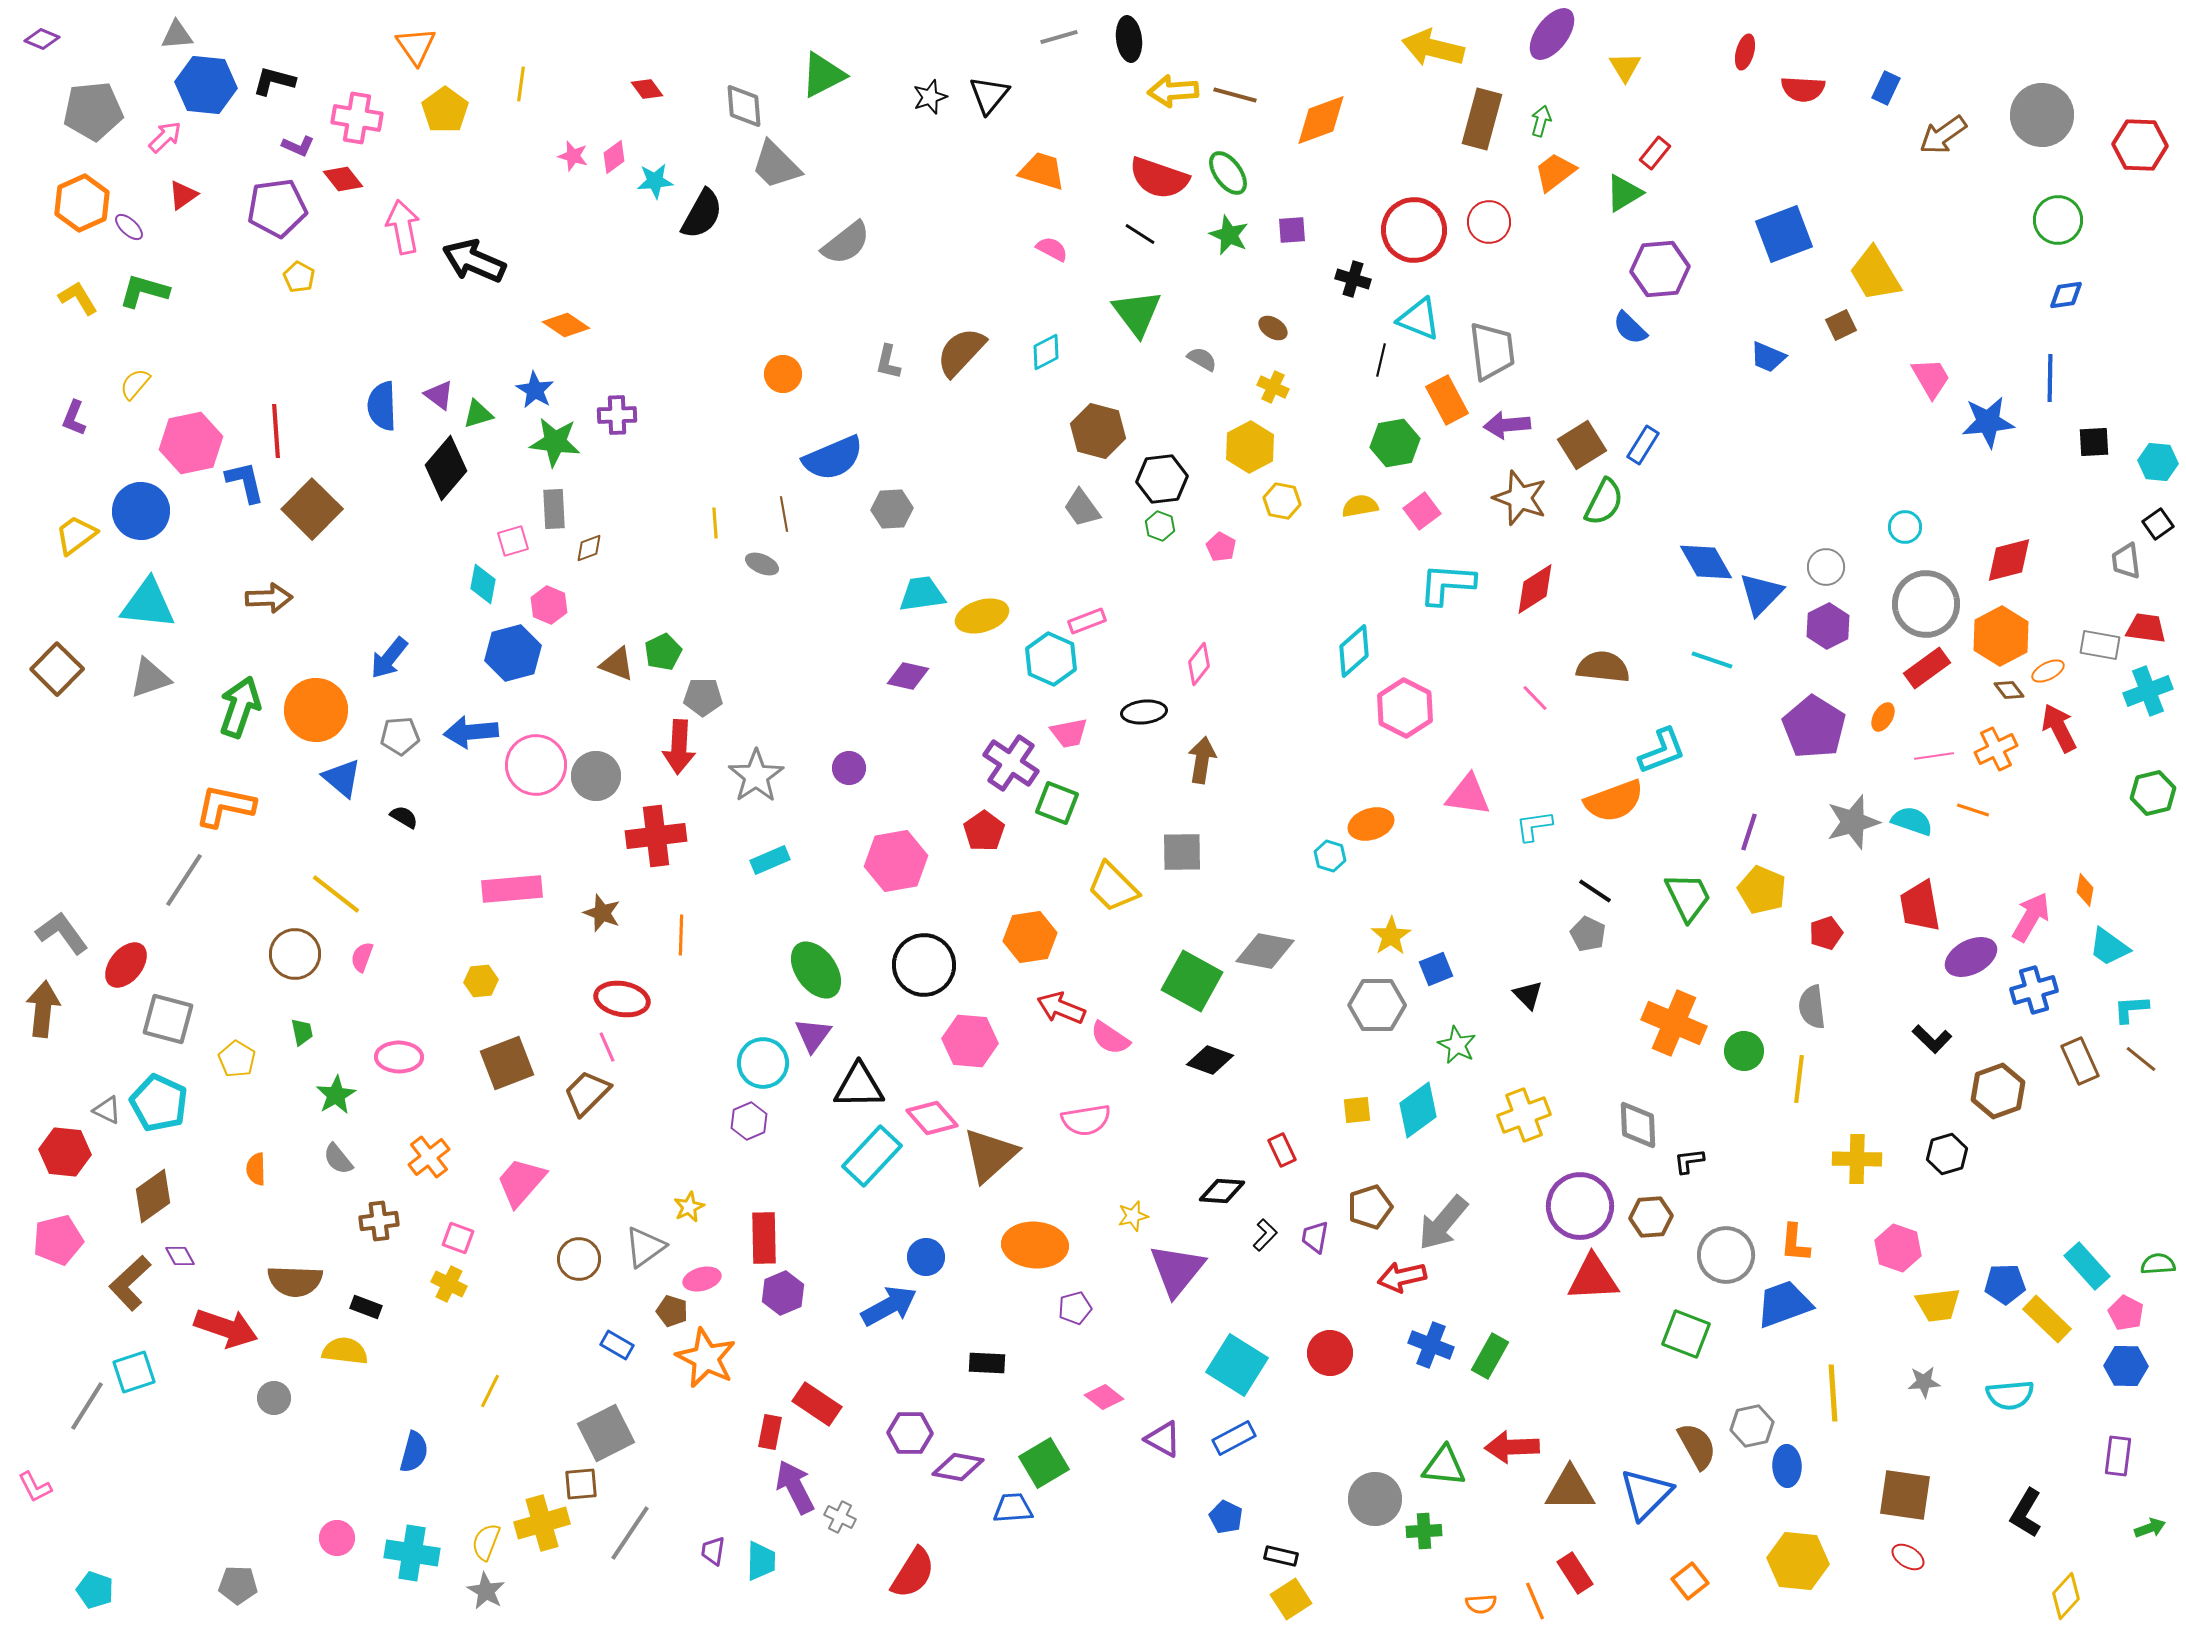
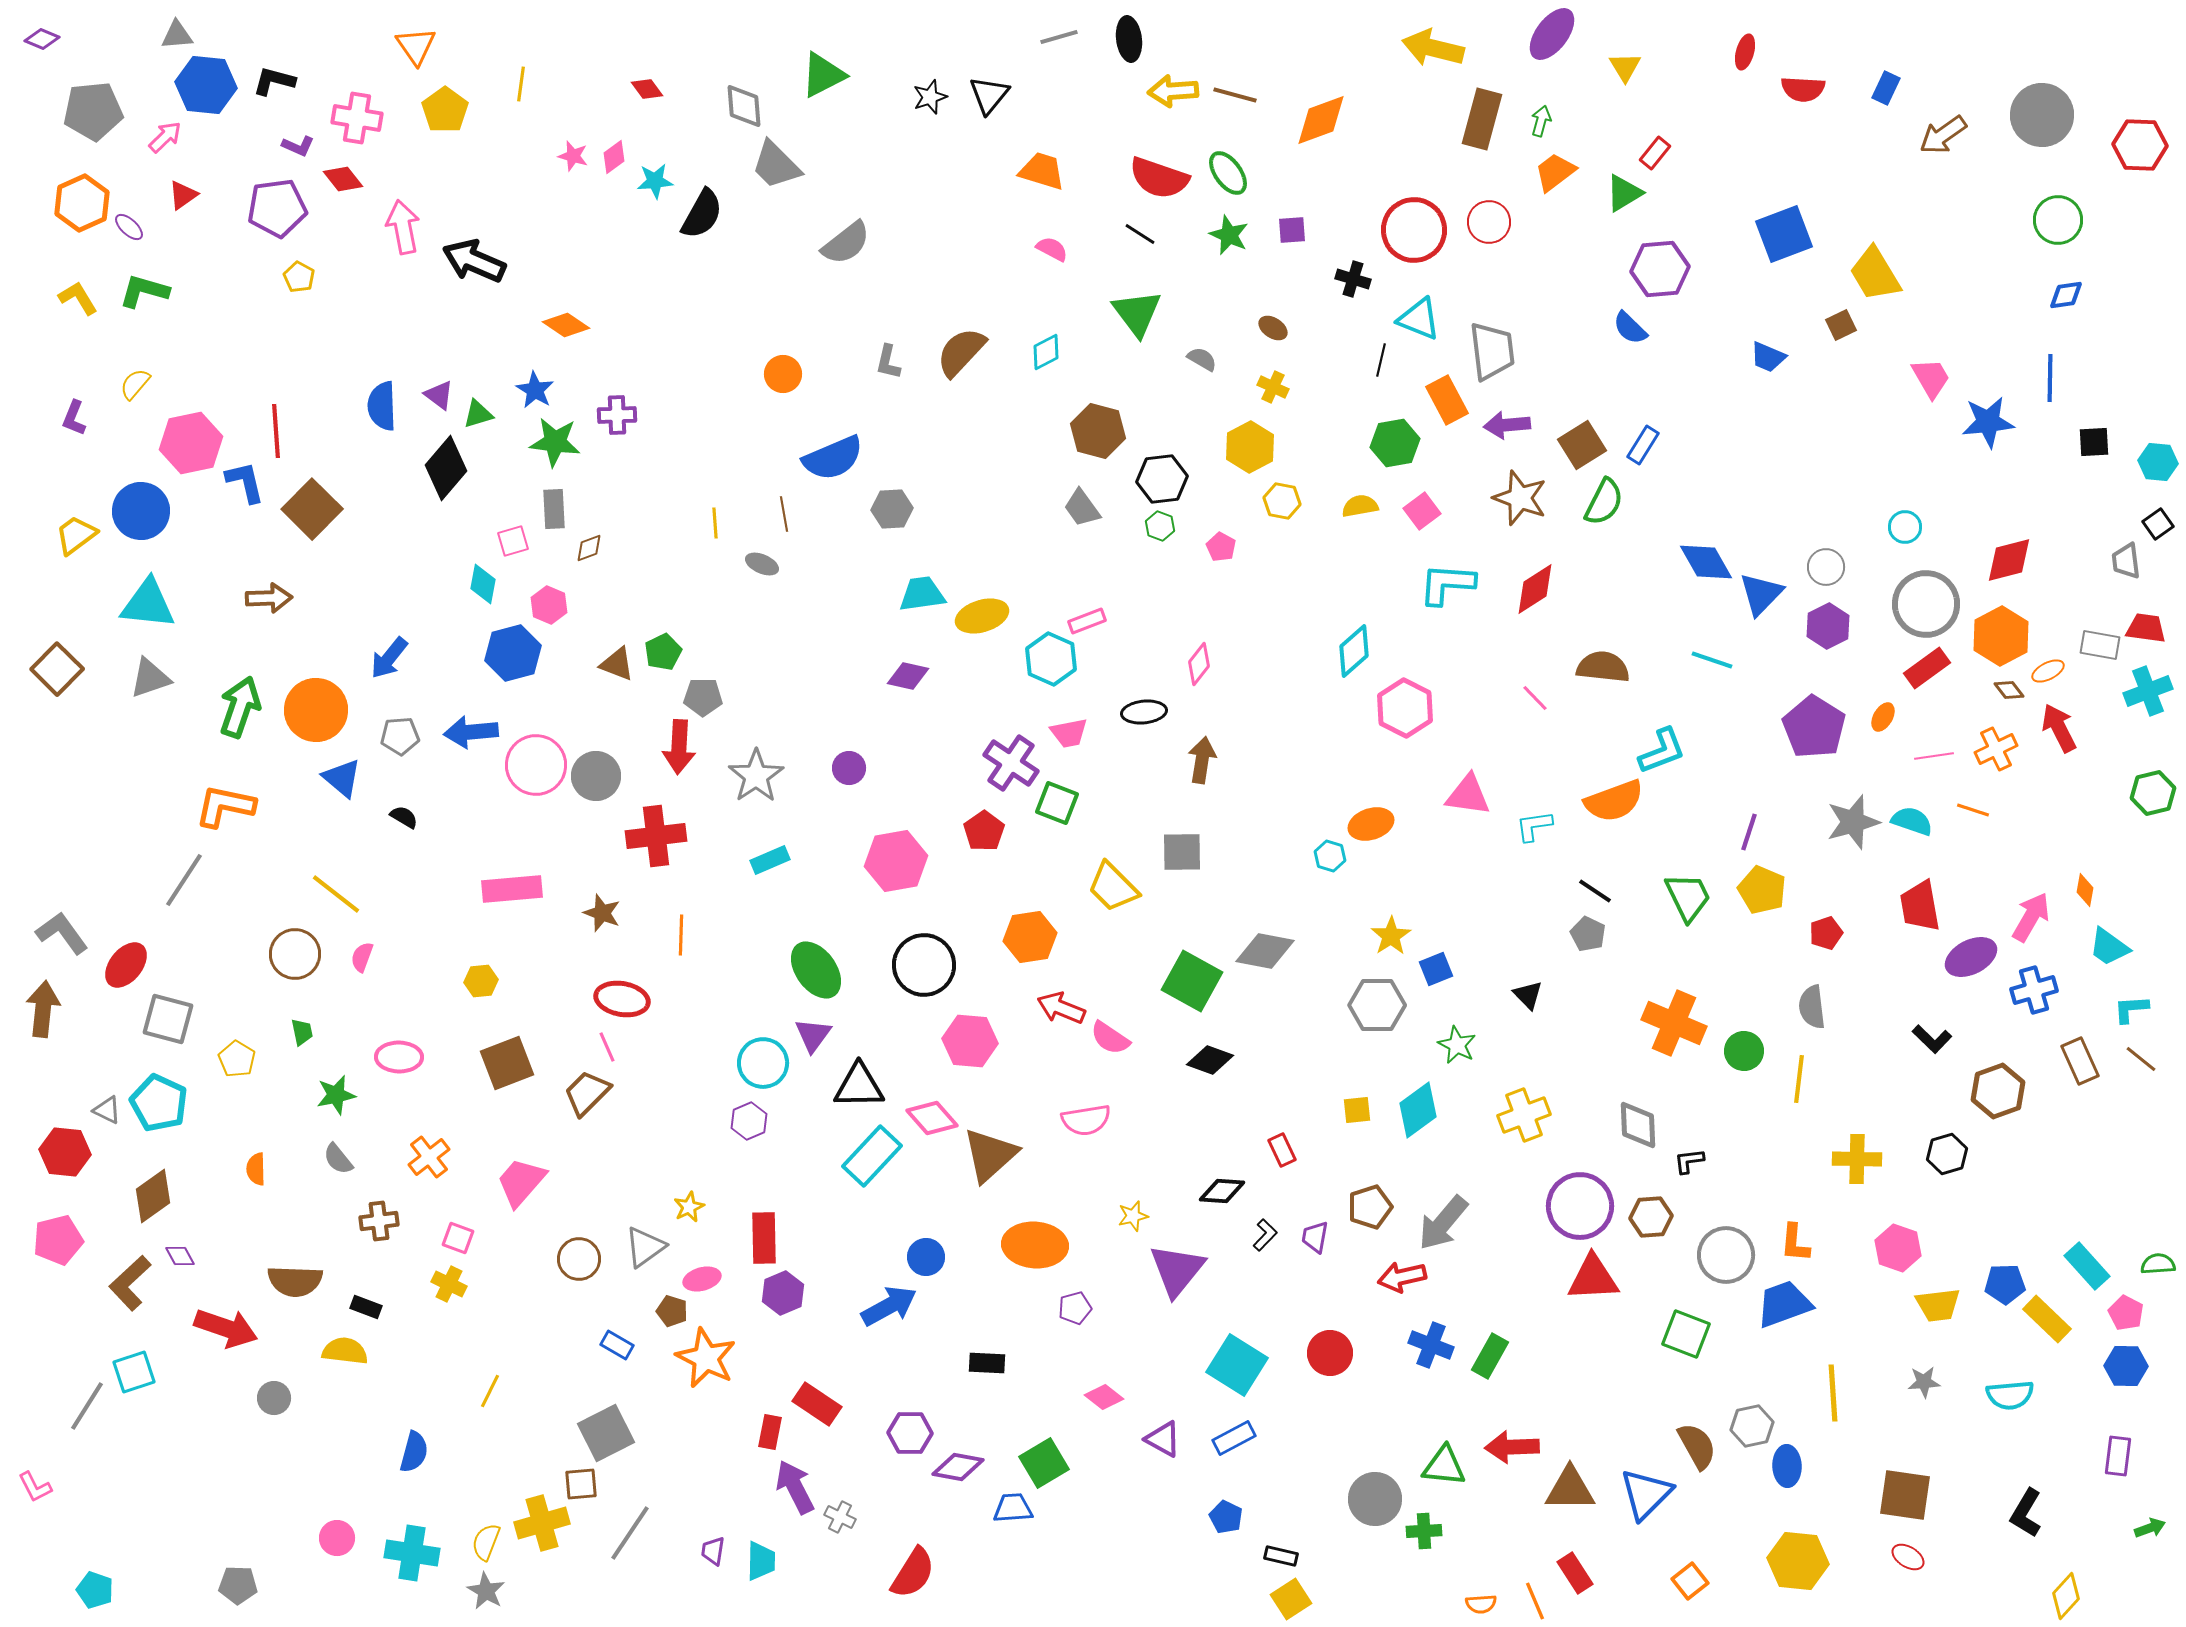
green star at (336, 1095): rotated 18 degrees clockwise
